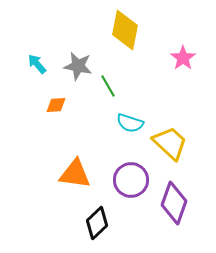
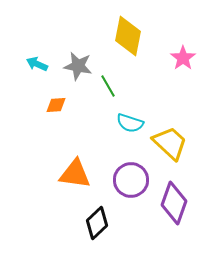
yellow diamond: moved 3 px right, 6 px down
cyan arrow: rotated 25 degrees counterclockwise
